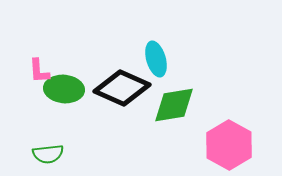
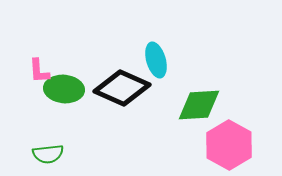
cyan ellipse: moved 1 px down
green diamond: moved 25 px right; rotated 6 degrees clockwise
